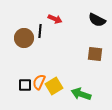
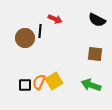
brown circle: moved 1 px right
yellow square: moved 5 px up
green arrow: moved 10 px right, 9 px up
